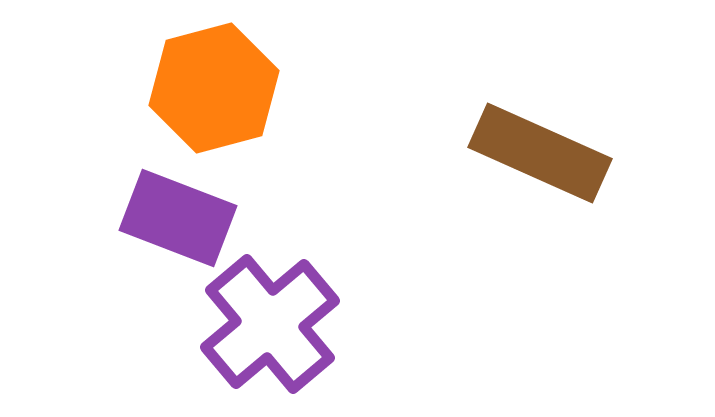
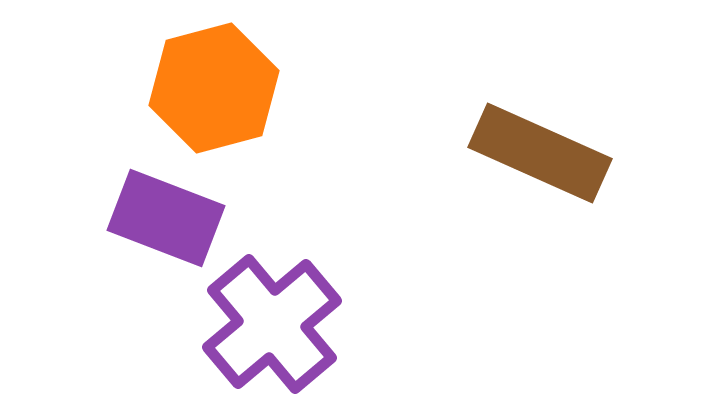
purple rectangle: moved 12 px left
purple cross: moved 2 px right
